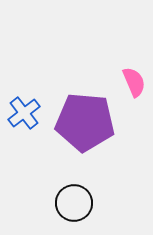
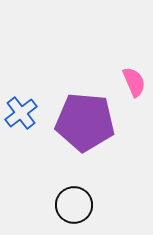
blue cross: moved 3 px left
black circle: moved 2 px down
